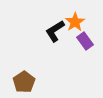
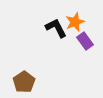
orange star: rotated 12 degrees clockwise
black L-shape: moved 1 px right, 3 px up; rotated 95 degrees clockwise
